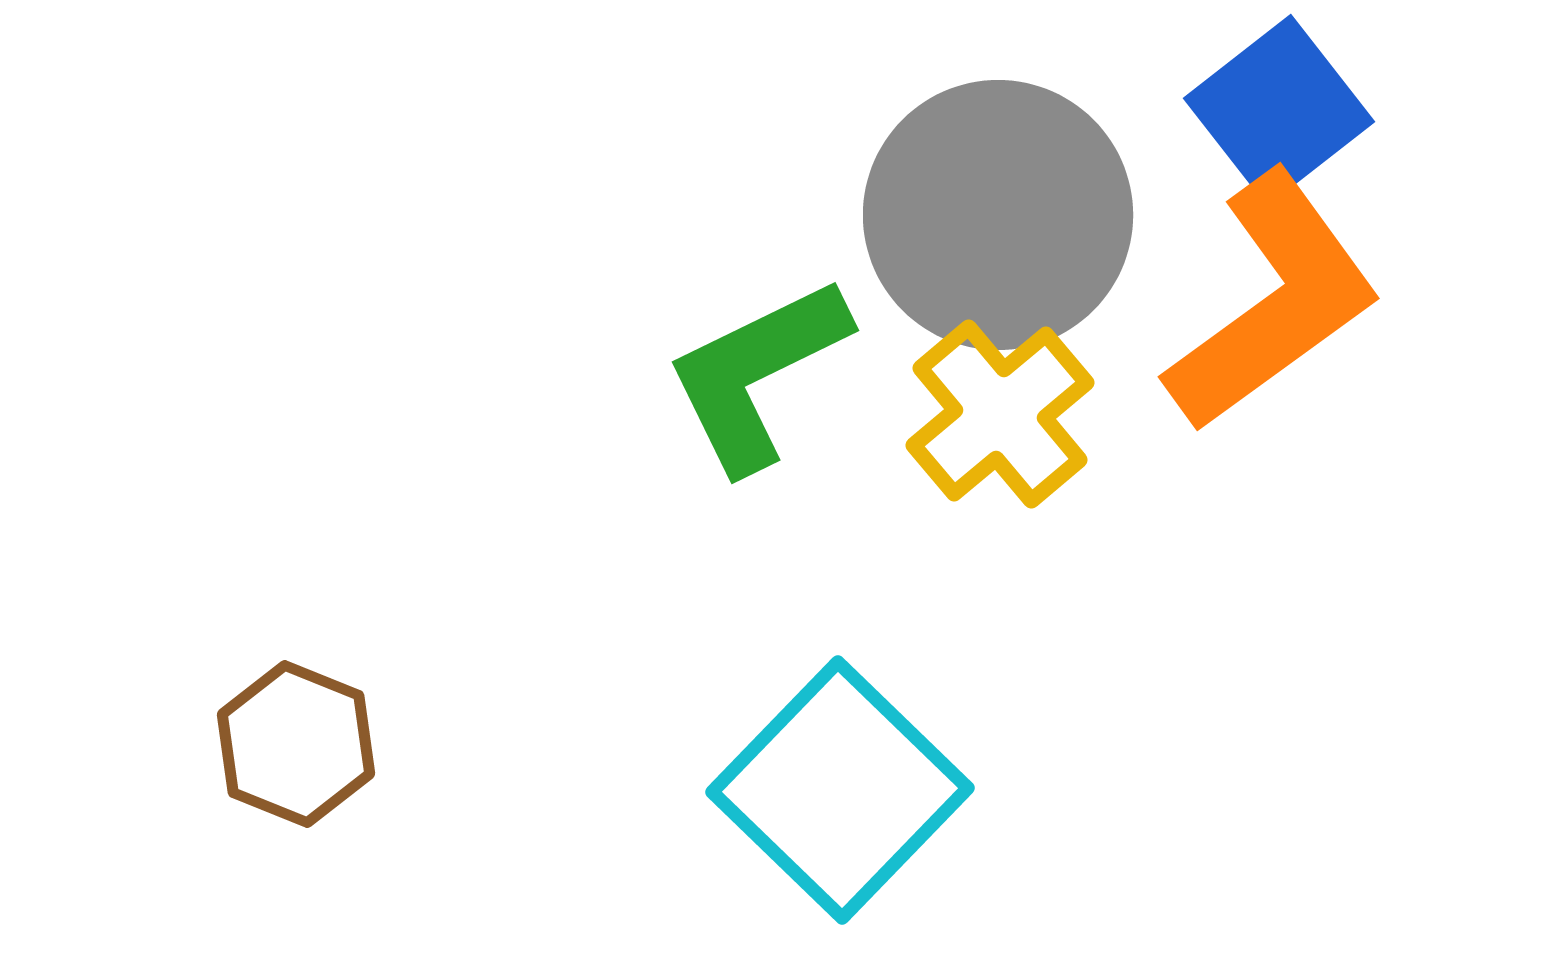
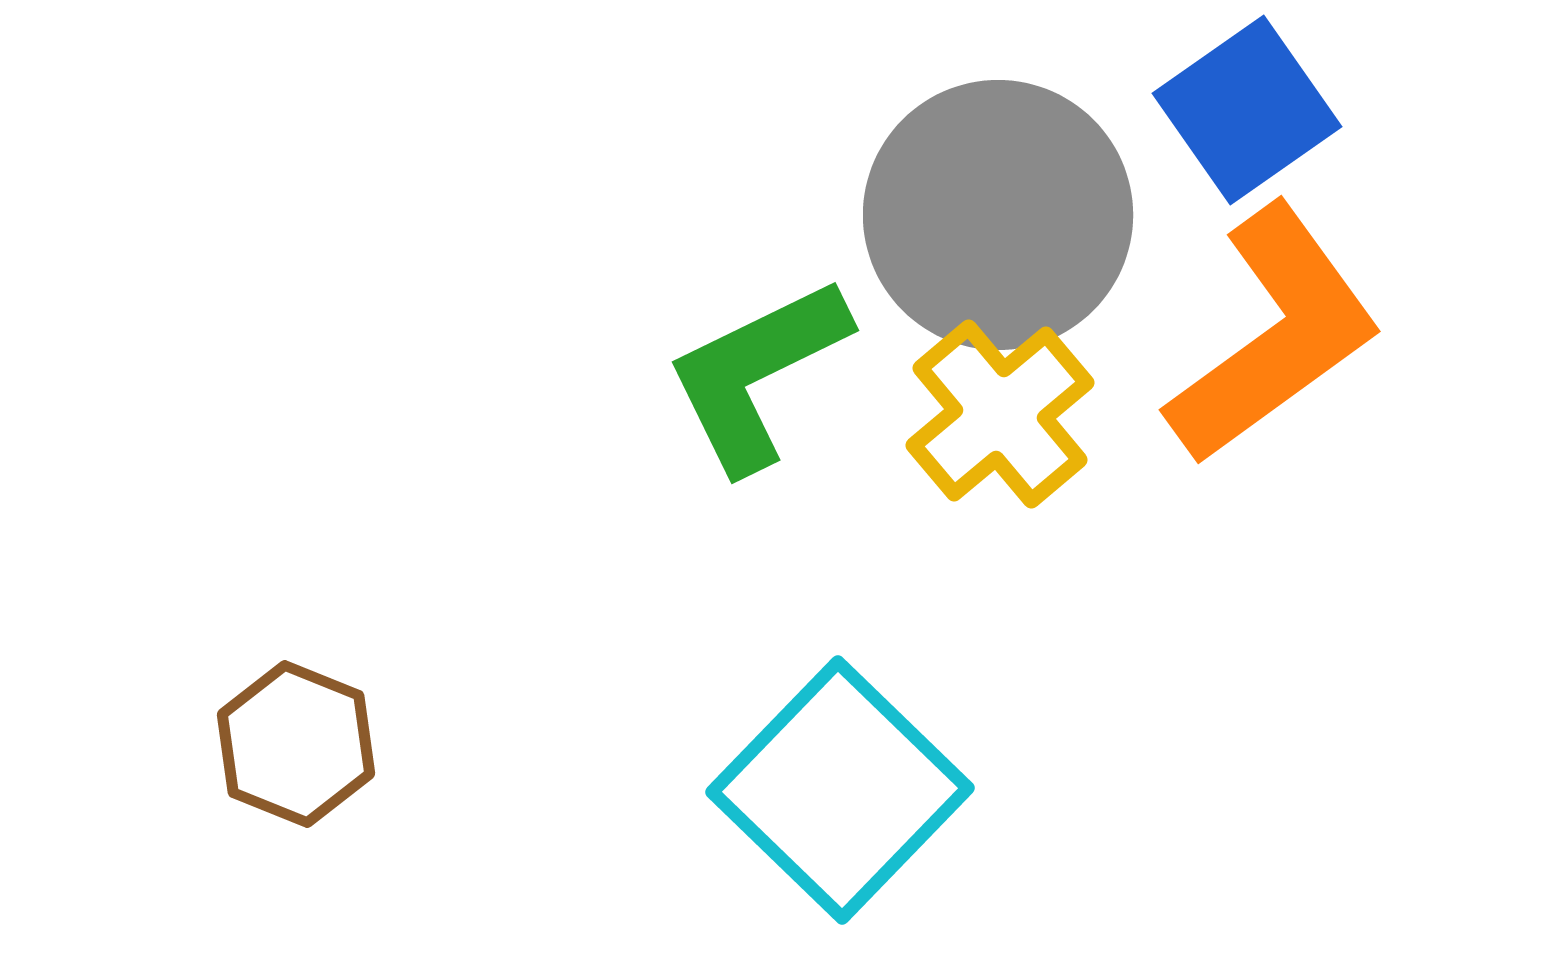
blue square: moved 32 px left; rotated 3 degrees clockwise
orange L-shape: moved 1 px right, 33 px down
